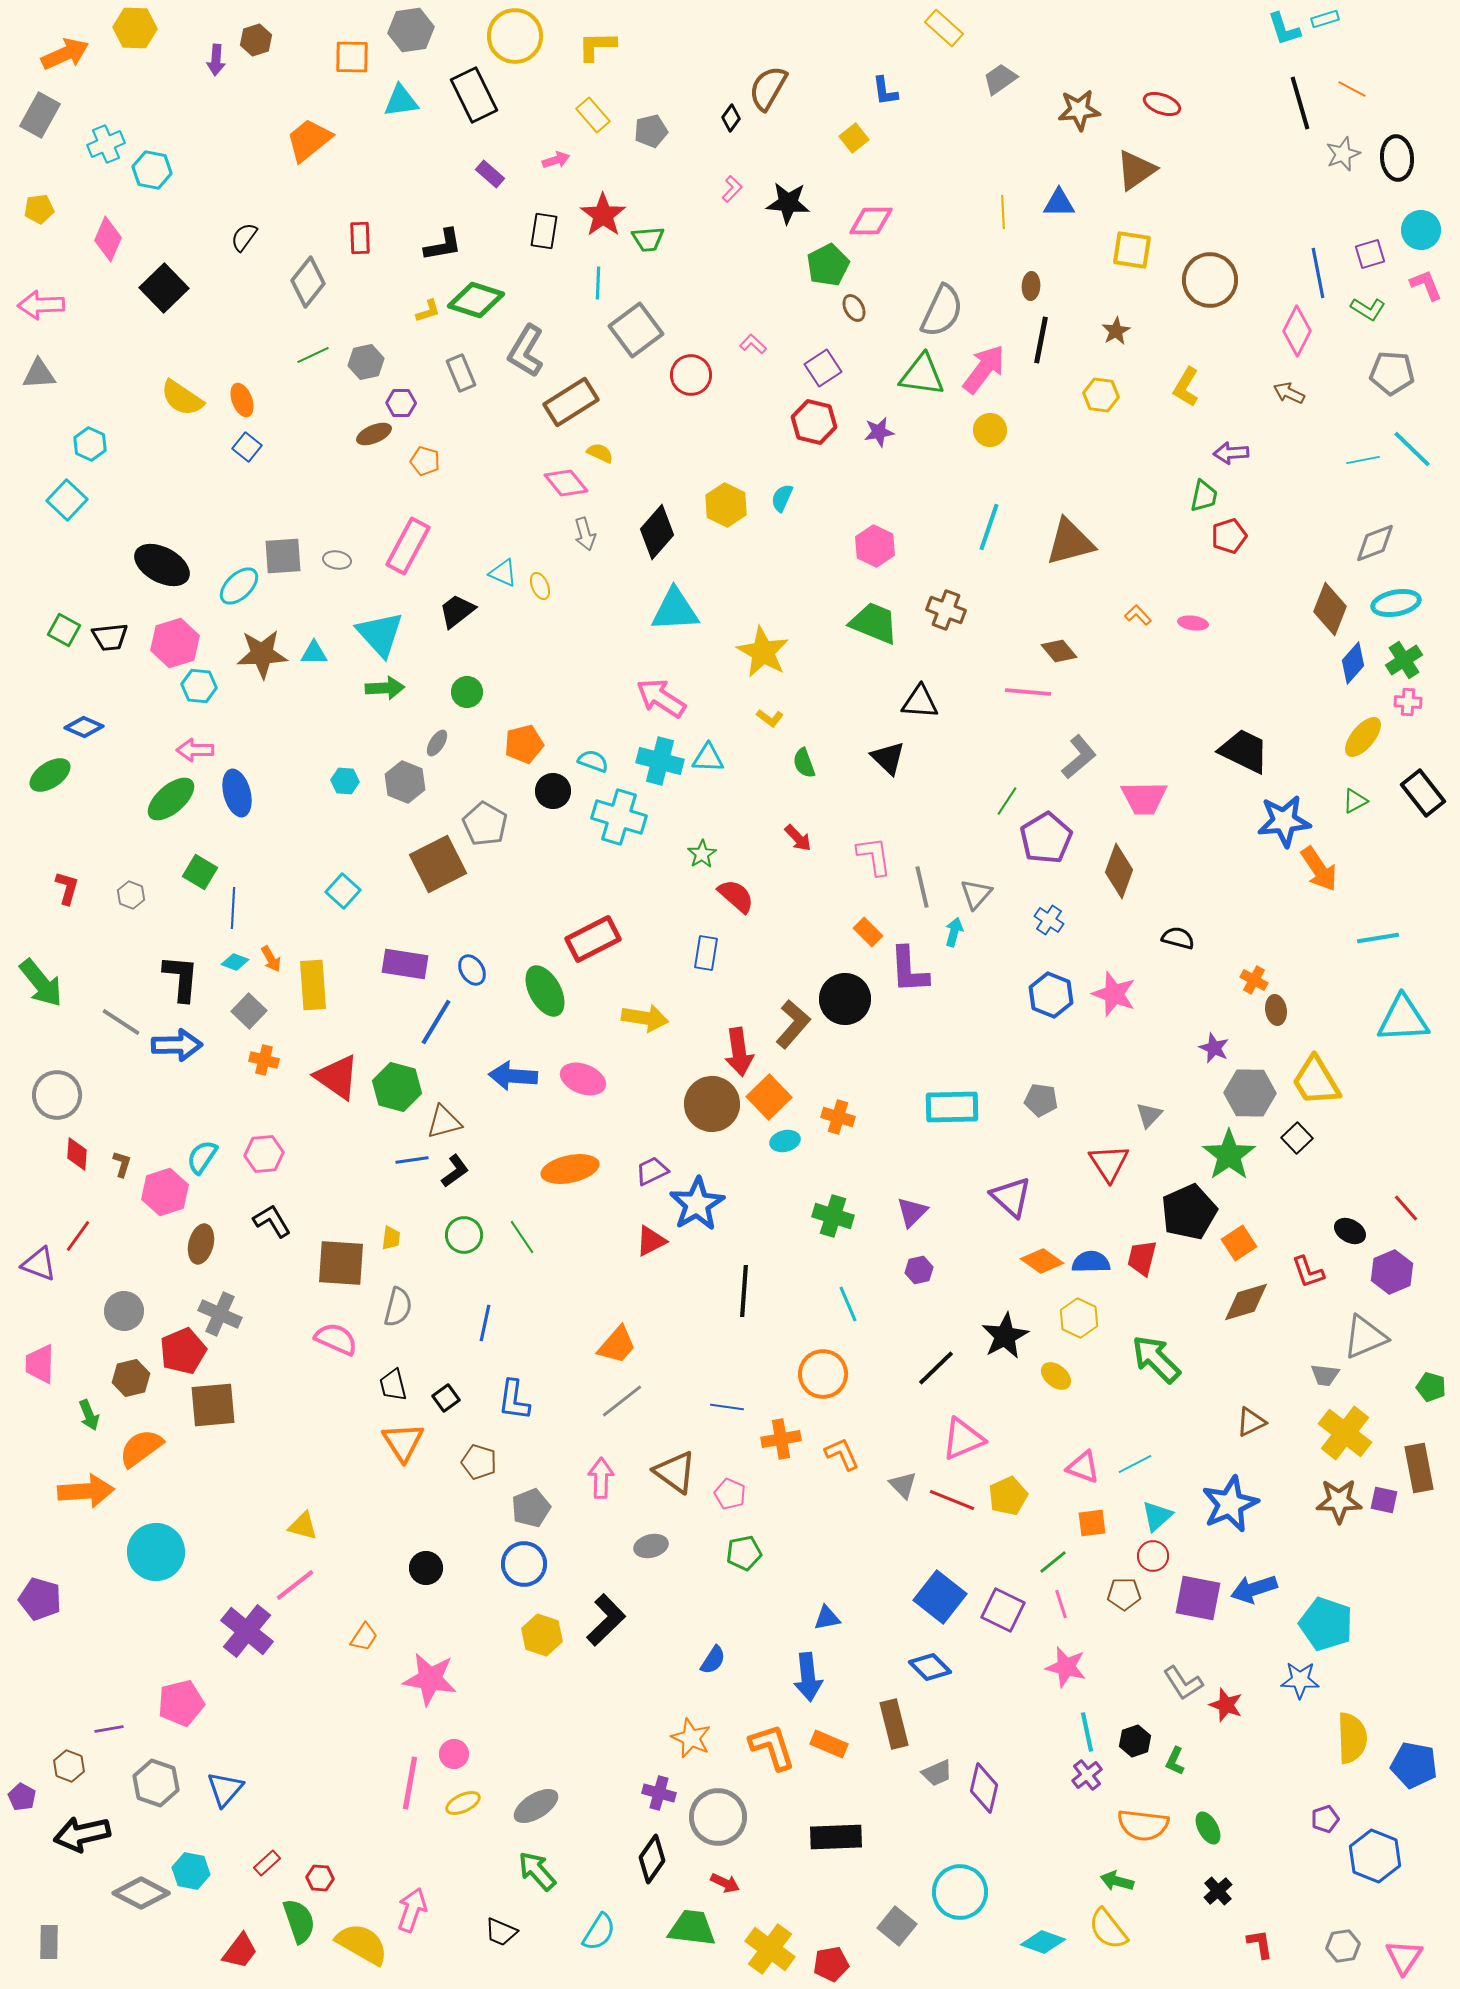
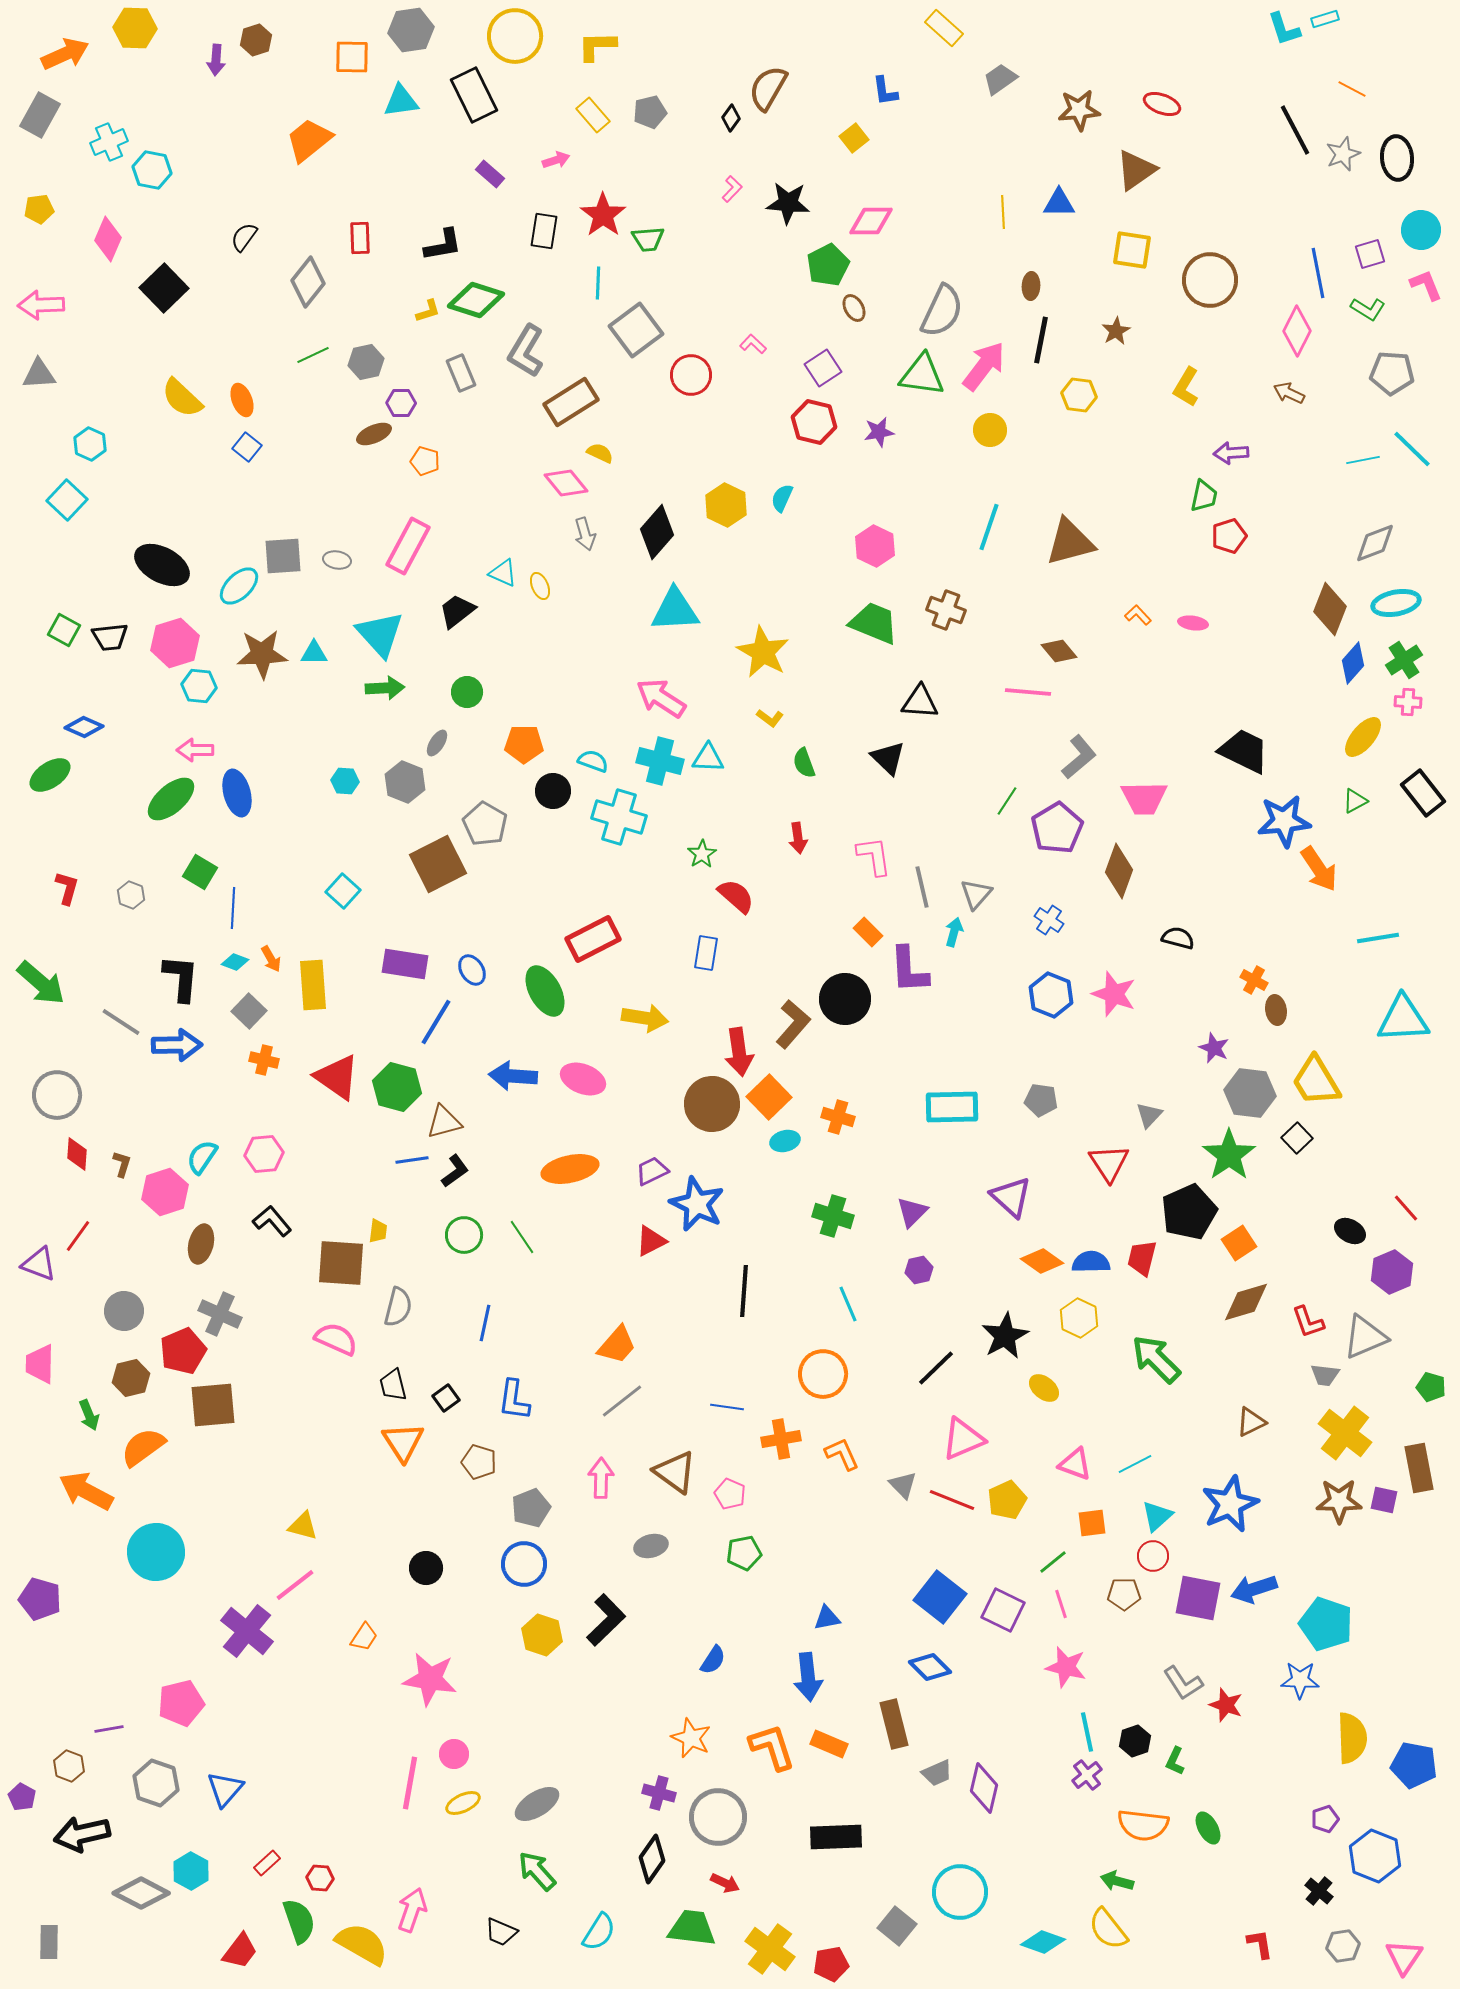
black line at (1300, 103): moved 5 px left, 27 px down; rotated 12 degrees counterclockwise
gray pentagon at (651, 131): moved 1 px left, 19 px up
cyan cross at (106, 144): moved 3 px right, 2 px up
pink arrow at (984, 369): moved 3 px up
yellow hexagon at (1101, 395): moved 22 px left
yellow semicircle at (182, 398): rotated 9 degrees clockwise
orange pentagon at (524, 744): rotated 15 degrees clockwise
red arrow at (798, 838): rotated 36 degrees clockwise
purple pentagon at (1046, 838): moved 11 px right, 10 px up
green arrow at (41, 983): rotated 10 degrees counterclockwise
gray hexagon at (1250, 1093): rotated 6 degrees clockwise
blue star at (697, 1204): rotated 16 degrees counterclockwise
black L-shape at (272, 1221): rotated 9 degrees counterclockwise
yellow trapezoid at (391, 1238): moved 13 px left, 7 px up
red L-shape at (1308, 1272): moved 50 px down
yellow ellipse at (1056, 1376): moved 12 px left, 12 px down
orange semicircle at (141, 1448): moved 2 px right, 1 px up
pink triangle at (1083, 1467): moved 8 px left, 3 px up
orange arrow at (86, 1491): rotated 148 degrees counterclockwise
yellow pentagon at (1008, 1496): moved 1 px left, 4 px down
gray ellipse at (536, 1806): moved 1 px right, 2 px up
cyan hexagon at (191, 1871): rotated 18 degrees clockwise
black cross at (1218, 1891): moved 101 px right; rotated 8 degrees counterclockwise
